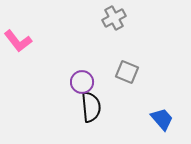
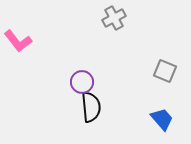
gray square: moved 38 px right, 1 px up
